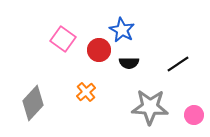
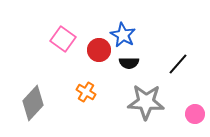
blue star: moved 1 px right, 5 px down
black line: rotated 15 degrees counterclockwise
orange cross: rotated 18 degrees counterclockwise
gray star: moved 4 px left, 5 px up
pink circle: moved 1 px right, 1 px up
